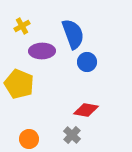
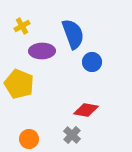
blue circle: moved 5 px right
